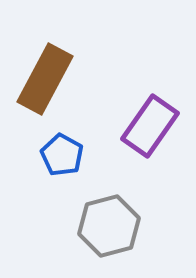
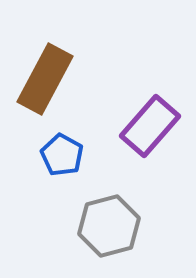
purple rectangle: rotated 6 degrees clockwise
